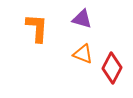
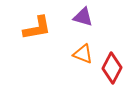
purple triangle: moved 1 px right, 2 px up
orange L-shape: rotated 76 degrees clockwise
